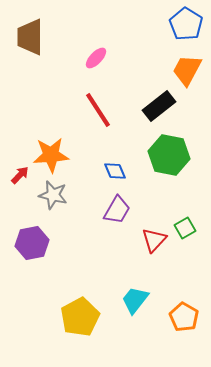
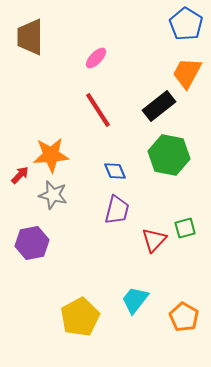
orange trapezoid: moved 3 px down
purple trapezoid: rotated 16 degrees counterclockwise
green square: rotated 15 degrees clockwise
